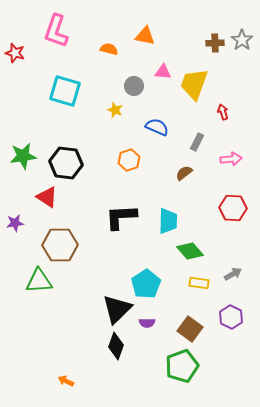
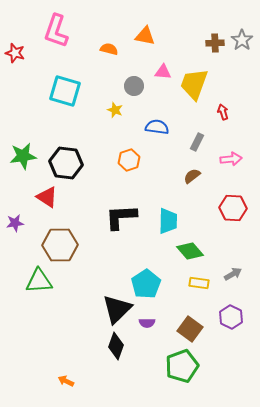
blue semicircle: rotated 15 degrees counterclockwise
brown semicircle: moved 8 px right, 3 px down
